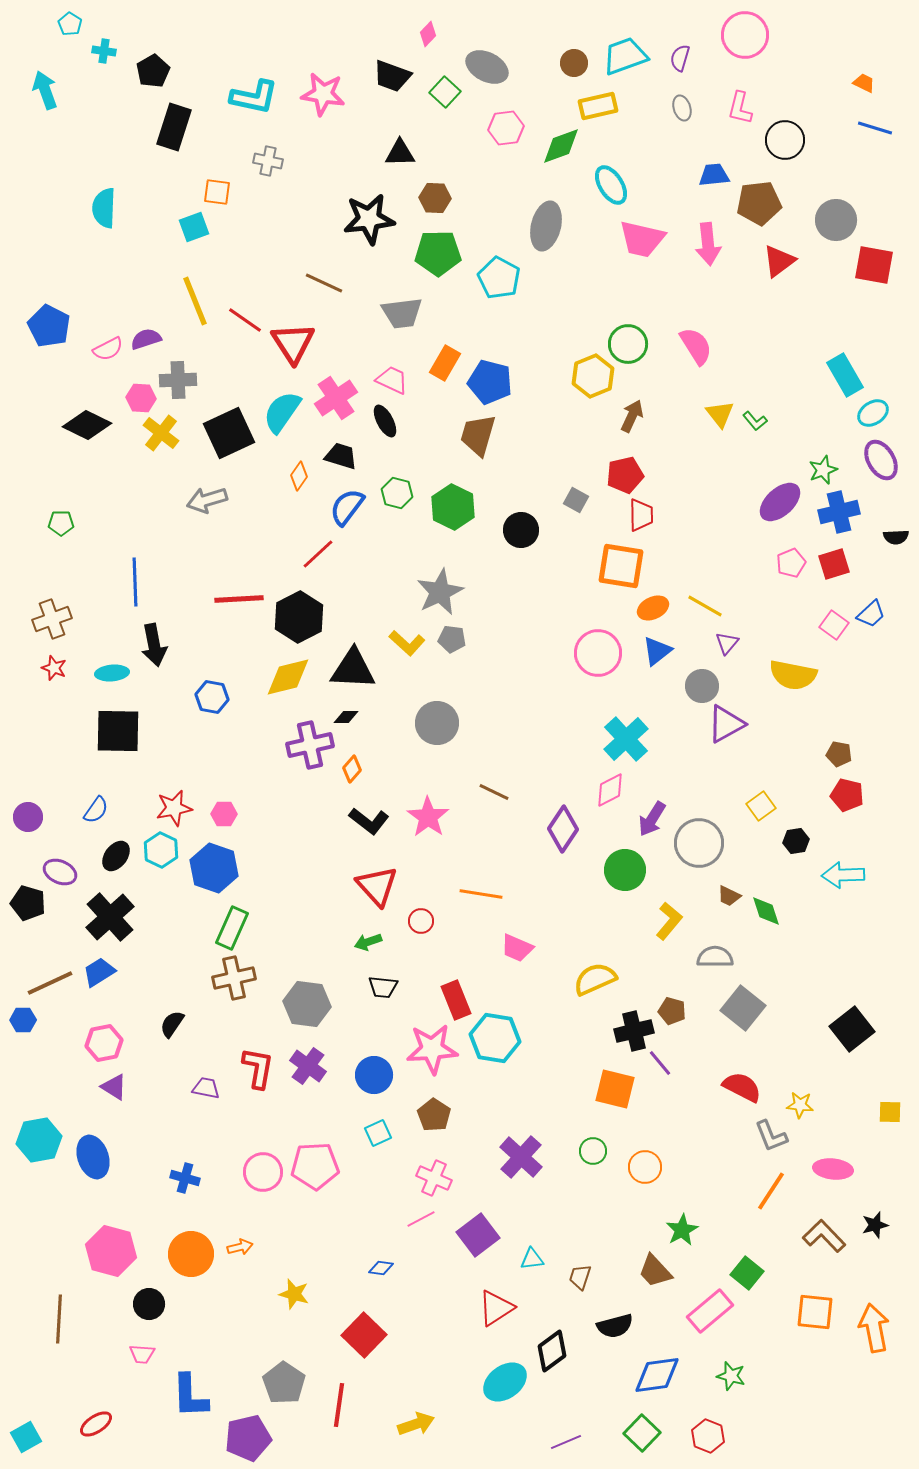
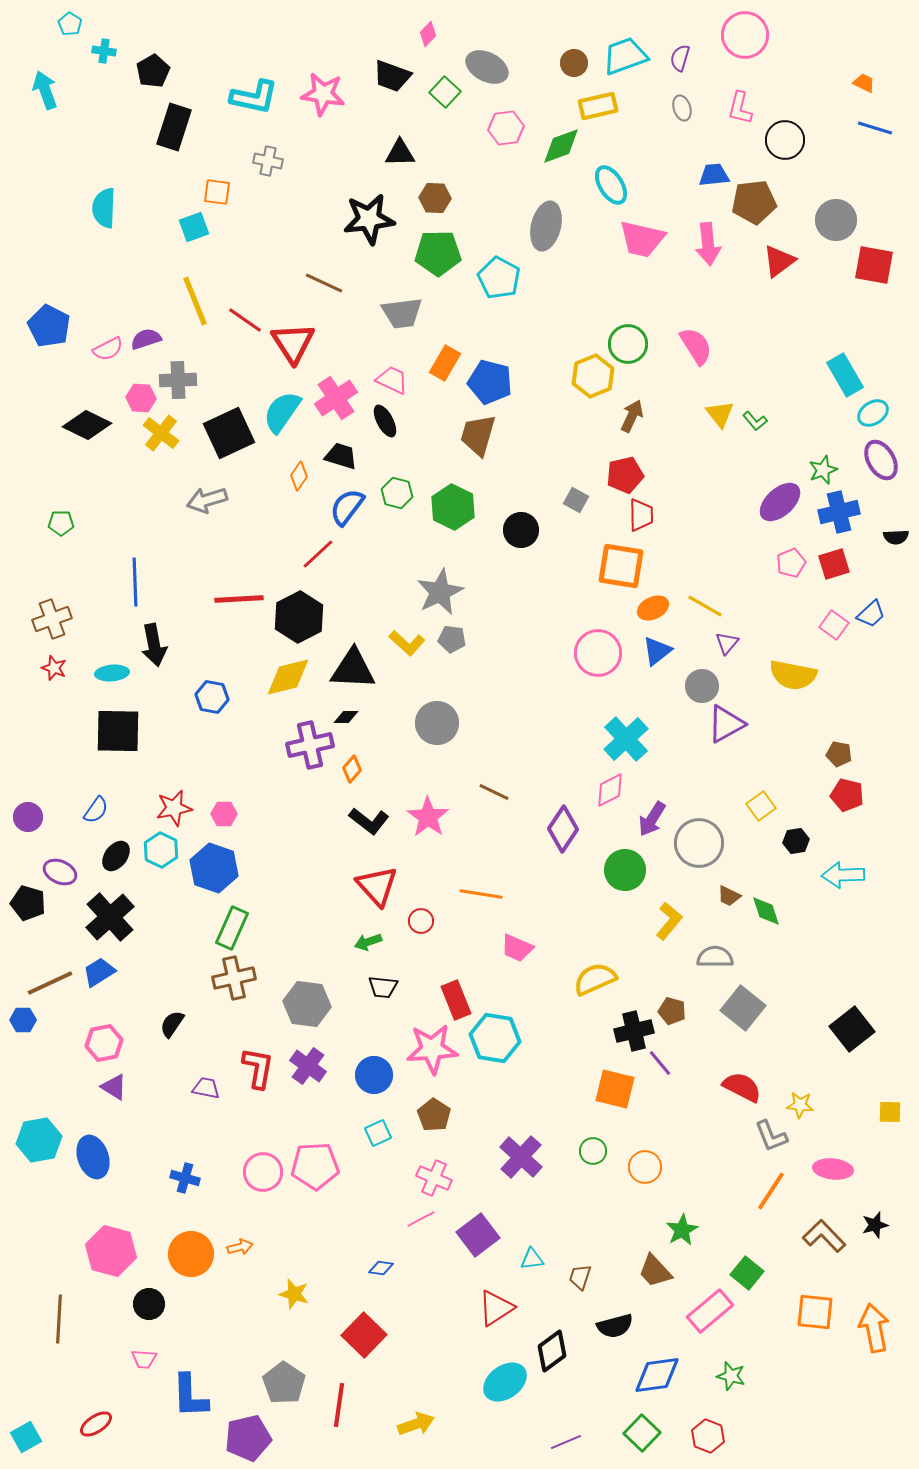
brown pentagon at (759, 203): moved 5 px left, 1 px up
pink trapezoid at (142, 1354): moved 2 px right, 5 px down
